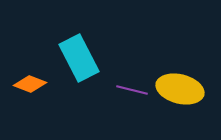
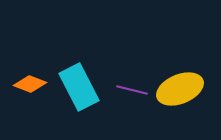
cyan rectangle: moved 29 px down
yellow ellipse: rotated 36 degrees counterclockwise
